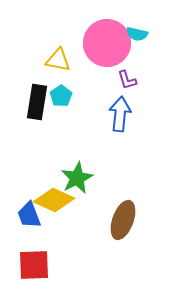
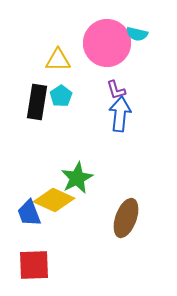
yellow triangle: rotated 12 degrees counterclockwise
purple L-shape: moved 11 px left, 10 px down
blue trapezoid: moved 2 px up
brown ellipse: moved 3 px right, 2 px up
